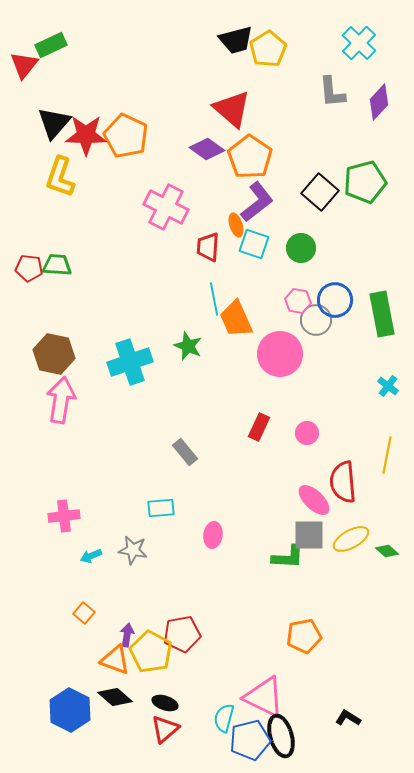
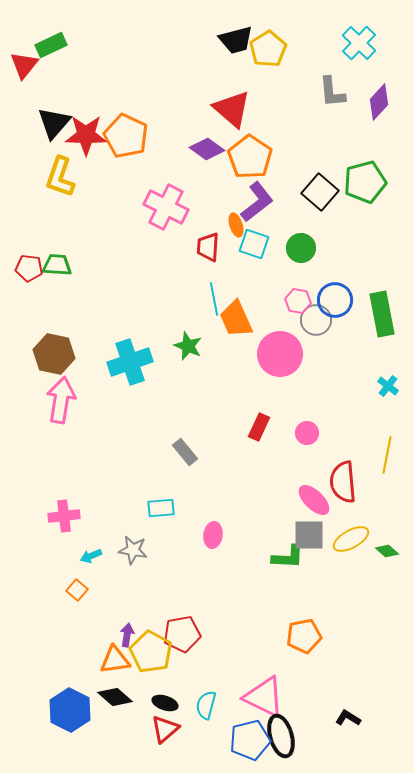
orange square at (84, 613): moved 7 px left, 23 px up
orange triangle at (115, 660): rotated 28 degrees counterclockwise
cyan semicircle at (224, 718): moved 18 px left, 13 px up
